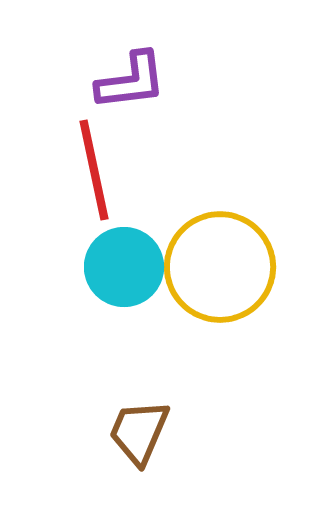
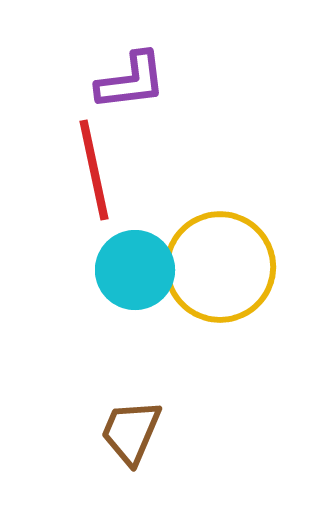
cyan circle: moved 11 px right, 3 px down
brown trapezoid: moved 8 px left
